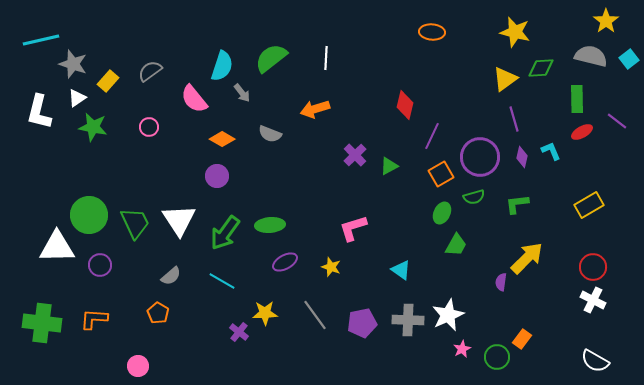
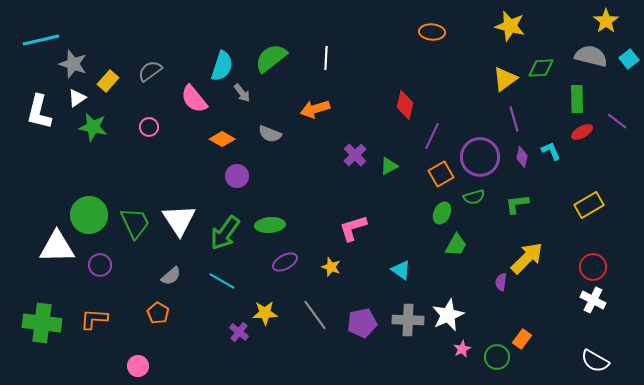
yellow star at (515, 32): moved 5 px left, 6 px up
purple circle at (217, 176): moved 20 px right
